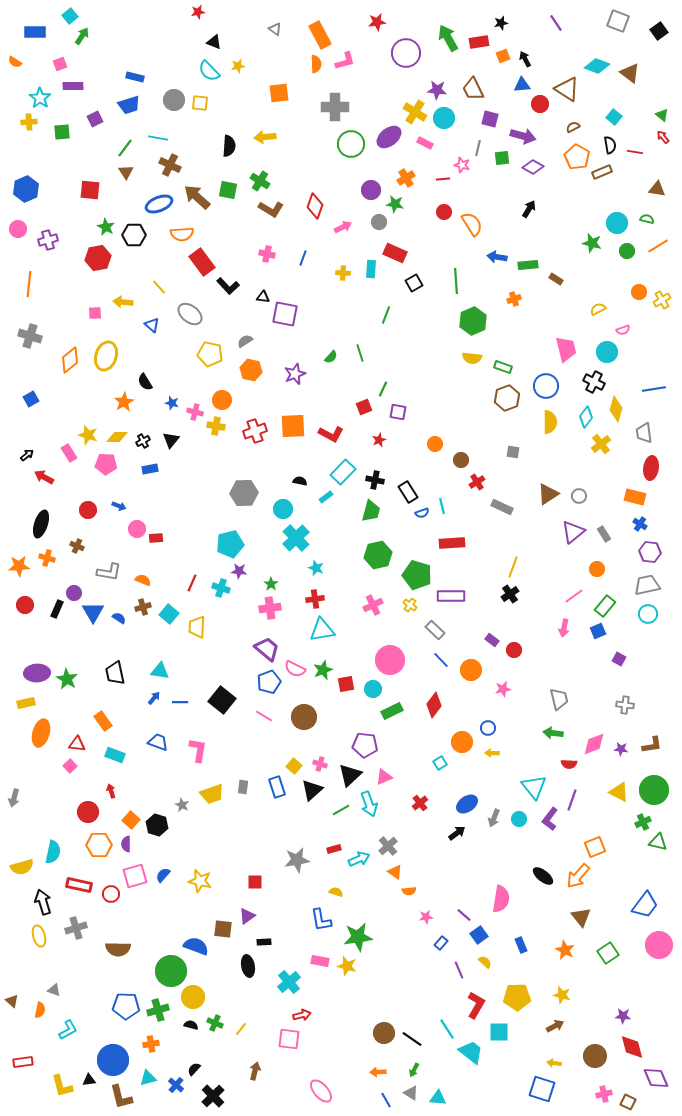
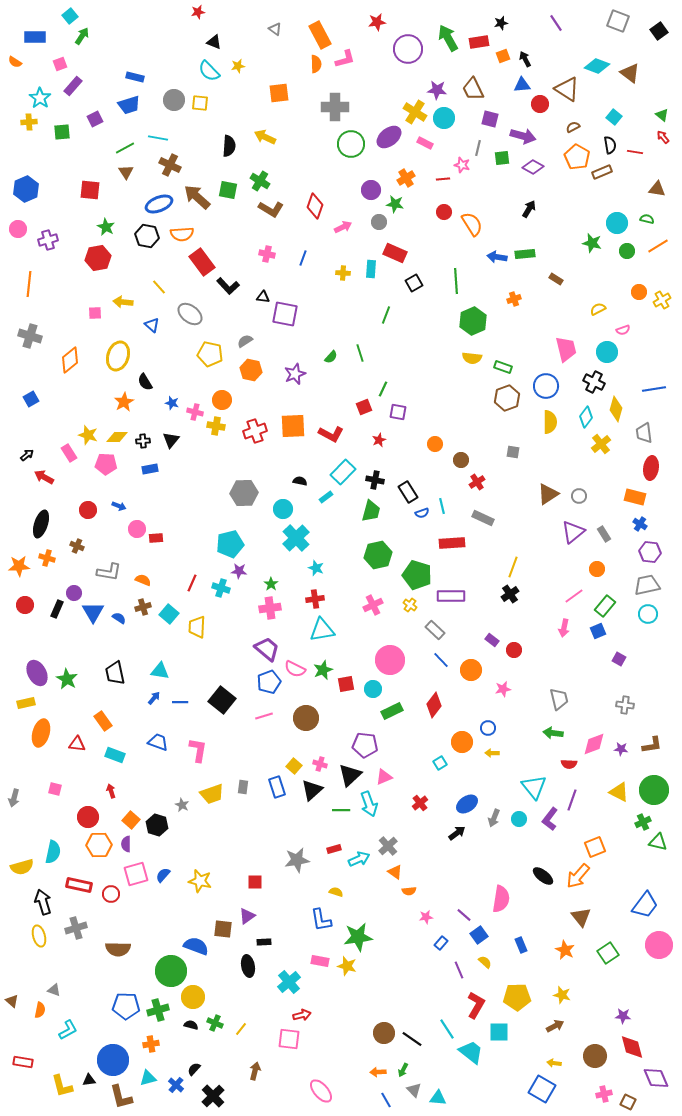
blue rectangle at (35, 32): moved 5 px down
purple circle at (406, 53): moved 2 px right, 4 px up
pink L-shape at (345, 61): moved 2 px up
purple rectangle at (73, 86): rotated 48 degrees counterclockwise
yellow arrow at (265, 137): rotated 30 degrees clockwise
green line at (125, 148): rotated 24 degrees clockwise
black hexagon at (134, 235): moved 13 px right, 1 px down; rotated 10 degrees clockwise
green rectangle at (528, 265): moved 3 px left, 11 px up
yellow ellipse at (106, 356): moved 12 px right
black cross at (143, 441): rotated 24 degrees clockwise
gray rectangle at (502, 507): moved 19 px left, 11 px down
purple ellipse at (37, 673): rotated 65 degrees clockwise
pink line at (264, 716): rotated 48 degrees counterclockwise
brown circle at (304, 717): moved 2 px right, 1 px down
pink square at (70, 766): moved 15 px left, 23 px down; rotated 32 degrees counterclockwise
green line at (341, 810): rotated 30 degrees clockwise
red circle at (88, 812): moved 5 px down
pink square at (135, 876): moved 1 px right, 2 px up
red rectangle at (23, 1062): rotated 18 degrees clockwise
green arrow at (414, 1070): moved 11 px left
blue square at (542, 1089): rotated 12 degrees clockwise
gray triangle at (411, 1093): moved 3 px right, 3 px up; rotated 14 degrees clockwise
